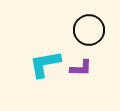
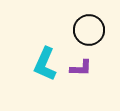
cyan L-shape: rotated 56 degrees counterclockwise
